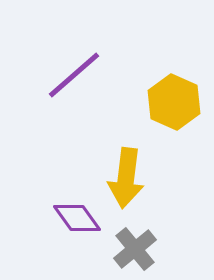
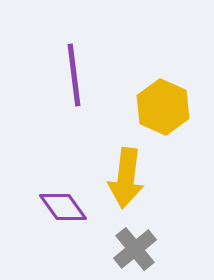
purple line: rotated 56 degrees counterclockwise
yellow hexagon: moved 11 px left, 5 px down
purple diamond: moved 14 px left, 11 px up
